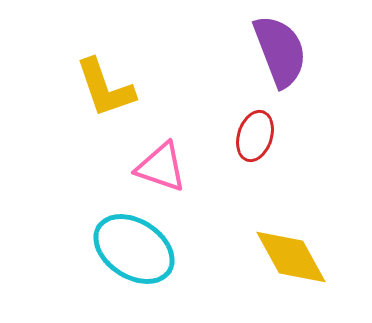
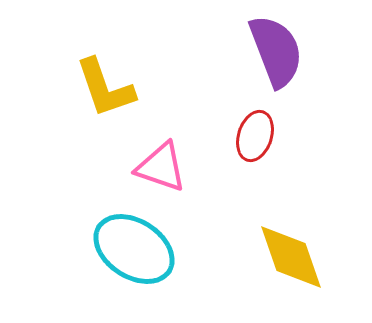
purple semicircle: moved 4 px left
yellow diamond: rotated 10 degrees clockwise
